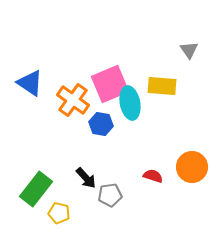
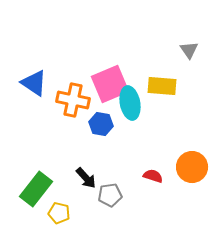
blue triangle: moved 4 px right
orange cross: rotated 24 degrees counterclockwise
